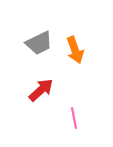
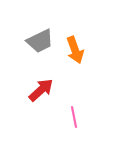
gray trapezoid: moved 1 px right, 2 px up
pink line: moved 1 px up
